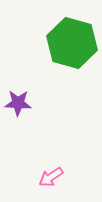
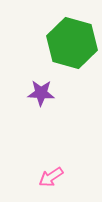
purple star: moved 23 px right, 10 px up
